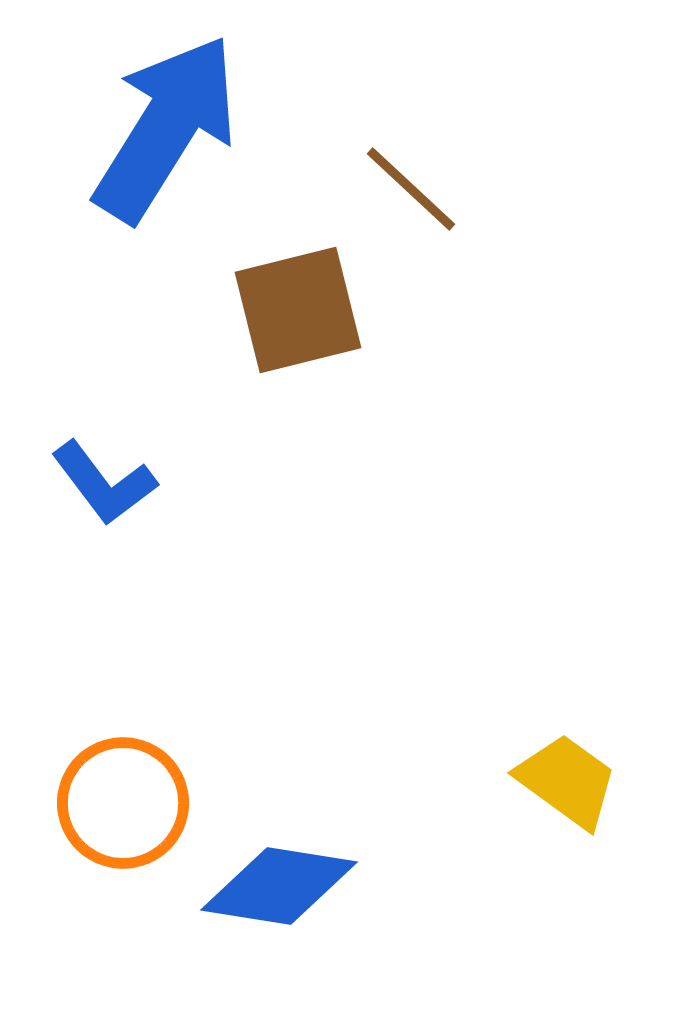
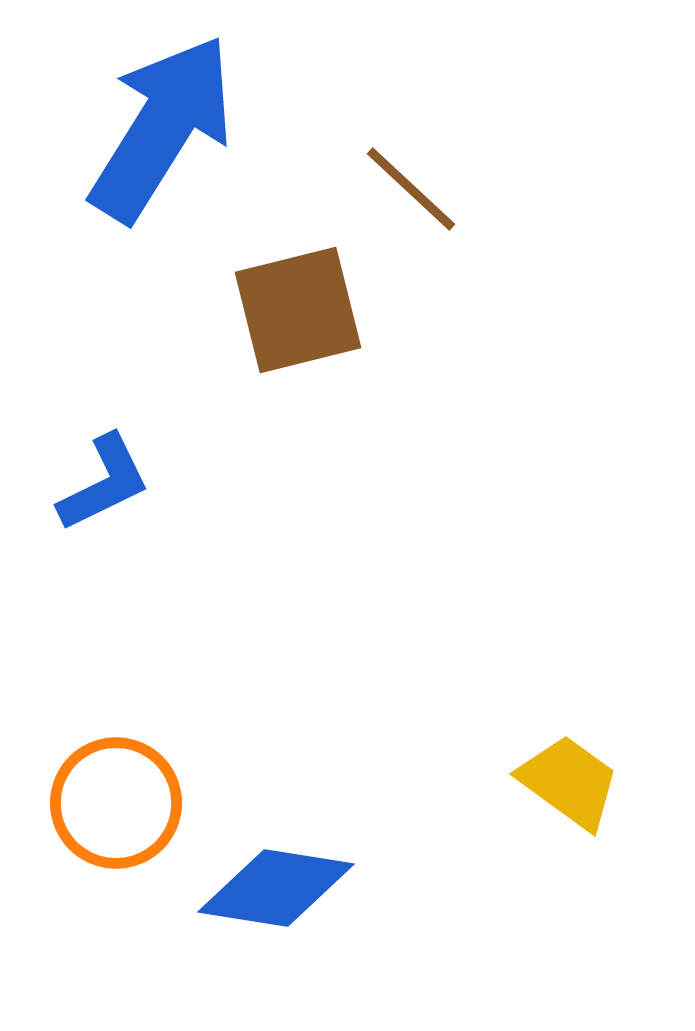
blue arrow: moved 4 px left
blue L-shape: rotated 79 degrees counterclockwise
yellow trapezoid: moved 2 px right, 1 px down
orange circle: moved 7 px left
blue diamond: moved 3 px left, 2 px down
